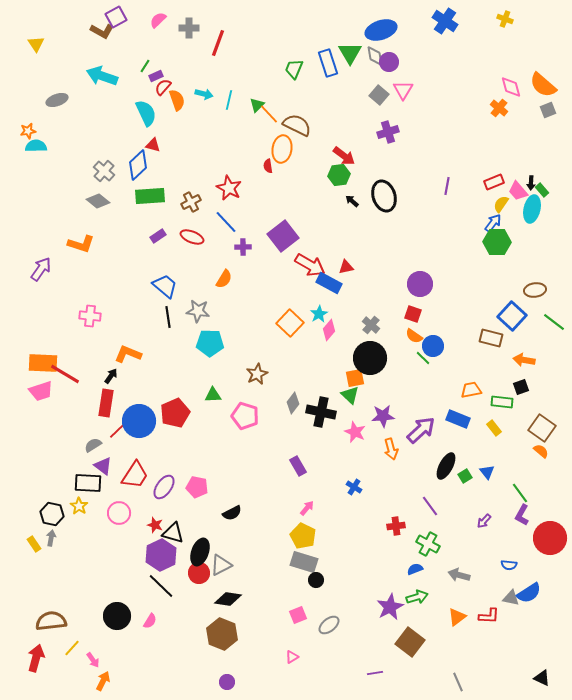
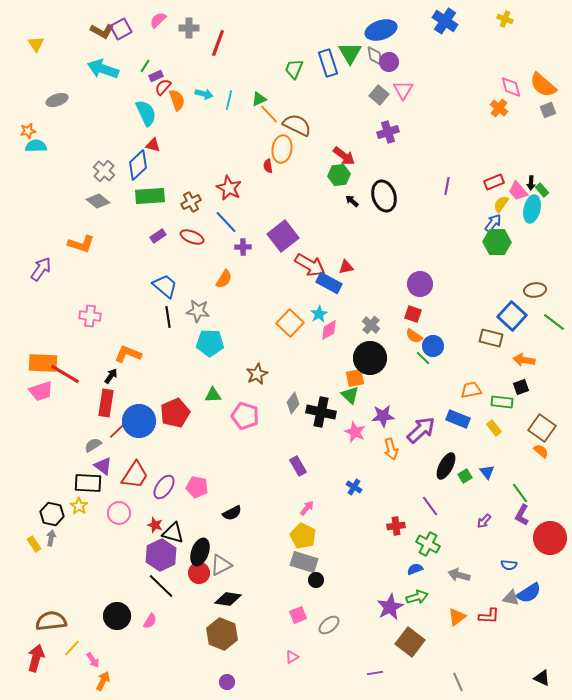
purple square at (116, 17): moved 5 px right, 12 px down
cyan arrow at (102, 76): moved 1 px right, 7 px up
green triangle at (257, 105): moved 2 px right, 6 px up; rotated 21 degrees clockwise
pink diamond at (329, 330): rotated 20 degrees clockwise
